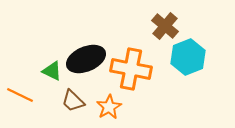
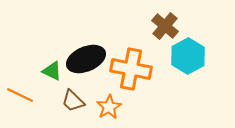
cyan hexagon: moved 1 px up; rotated 8 degrees counterclockwise
